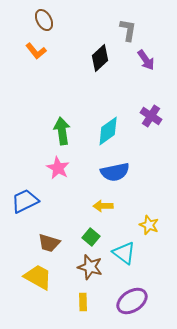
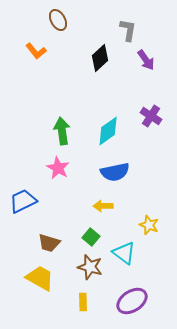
brown ellipse: moved 14 px right
blue trapezoid: moved 2 px left
yellow trapezoid: moved 2 px right, 1 px down
